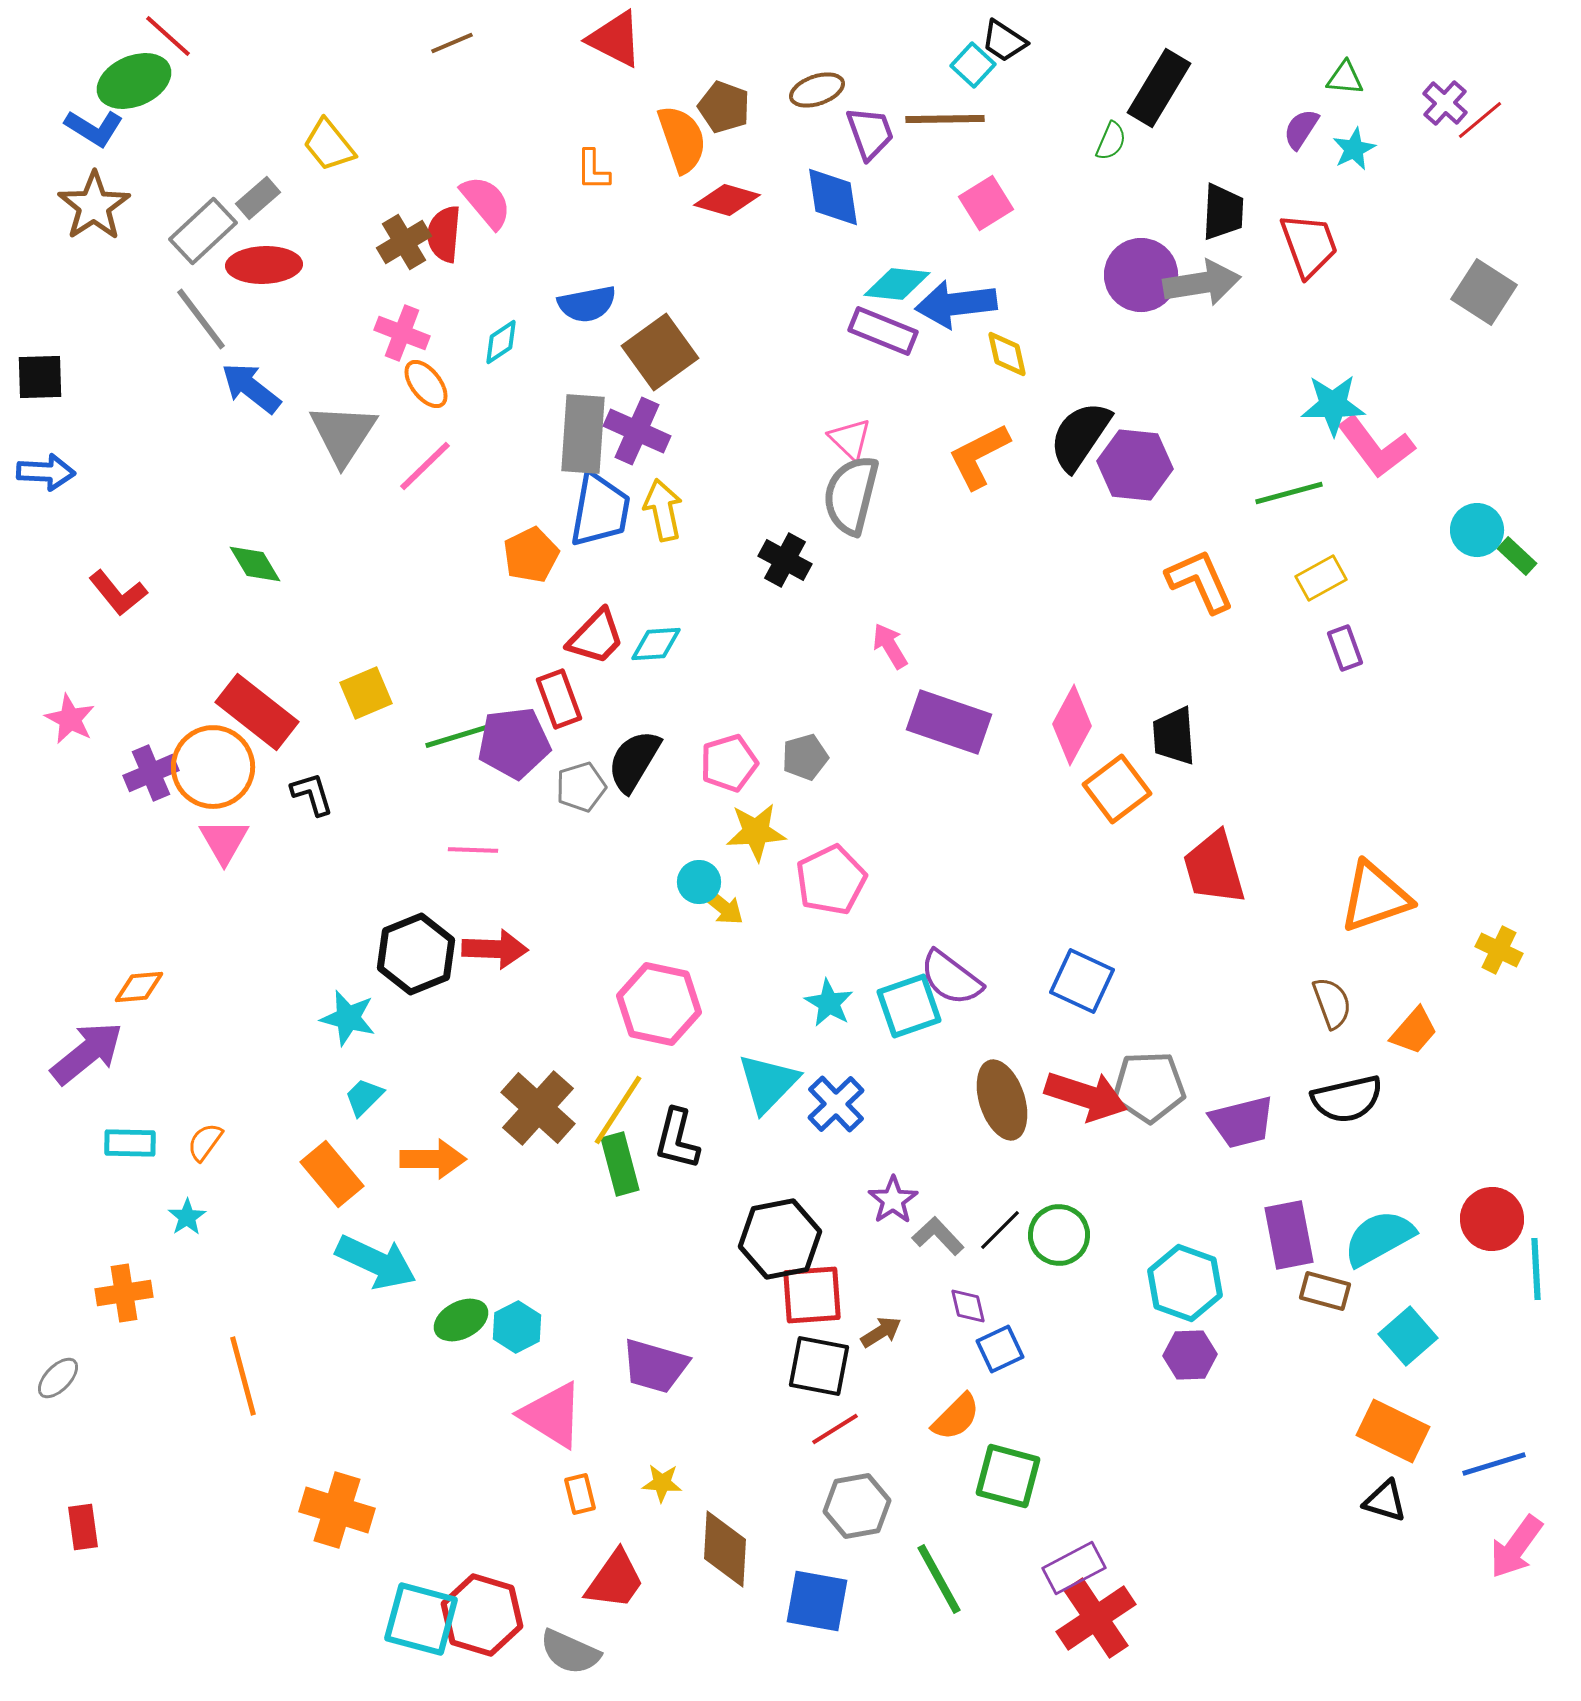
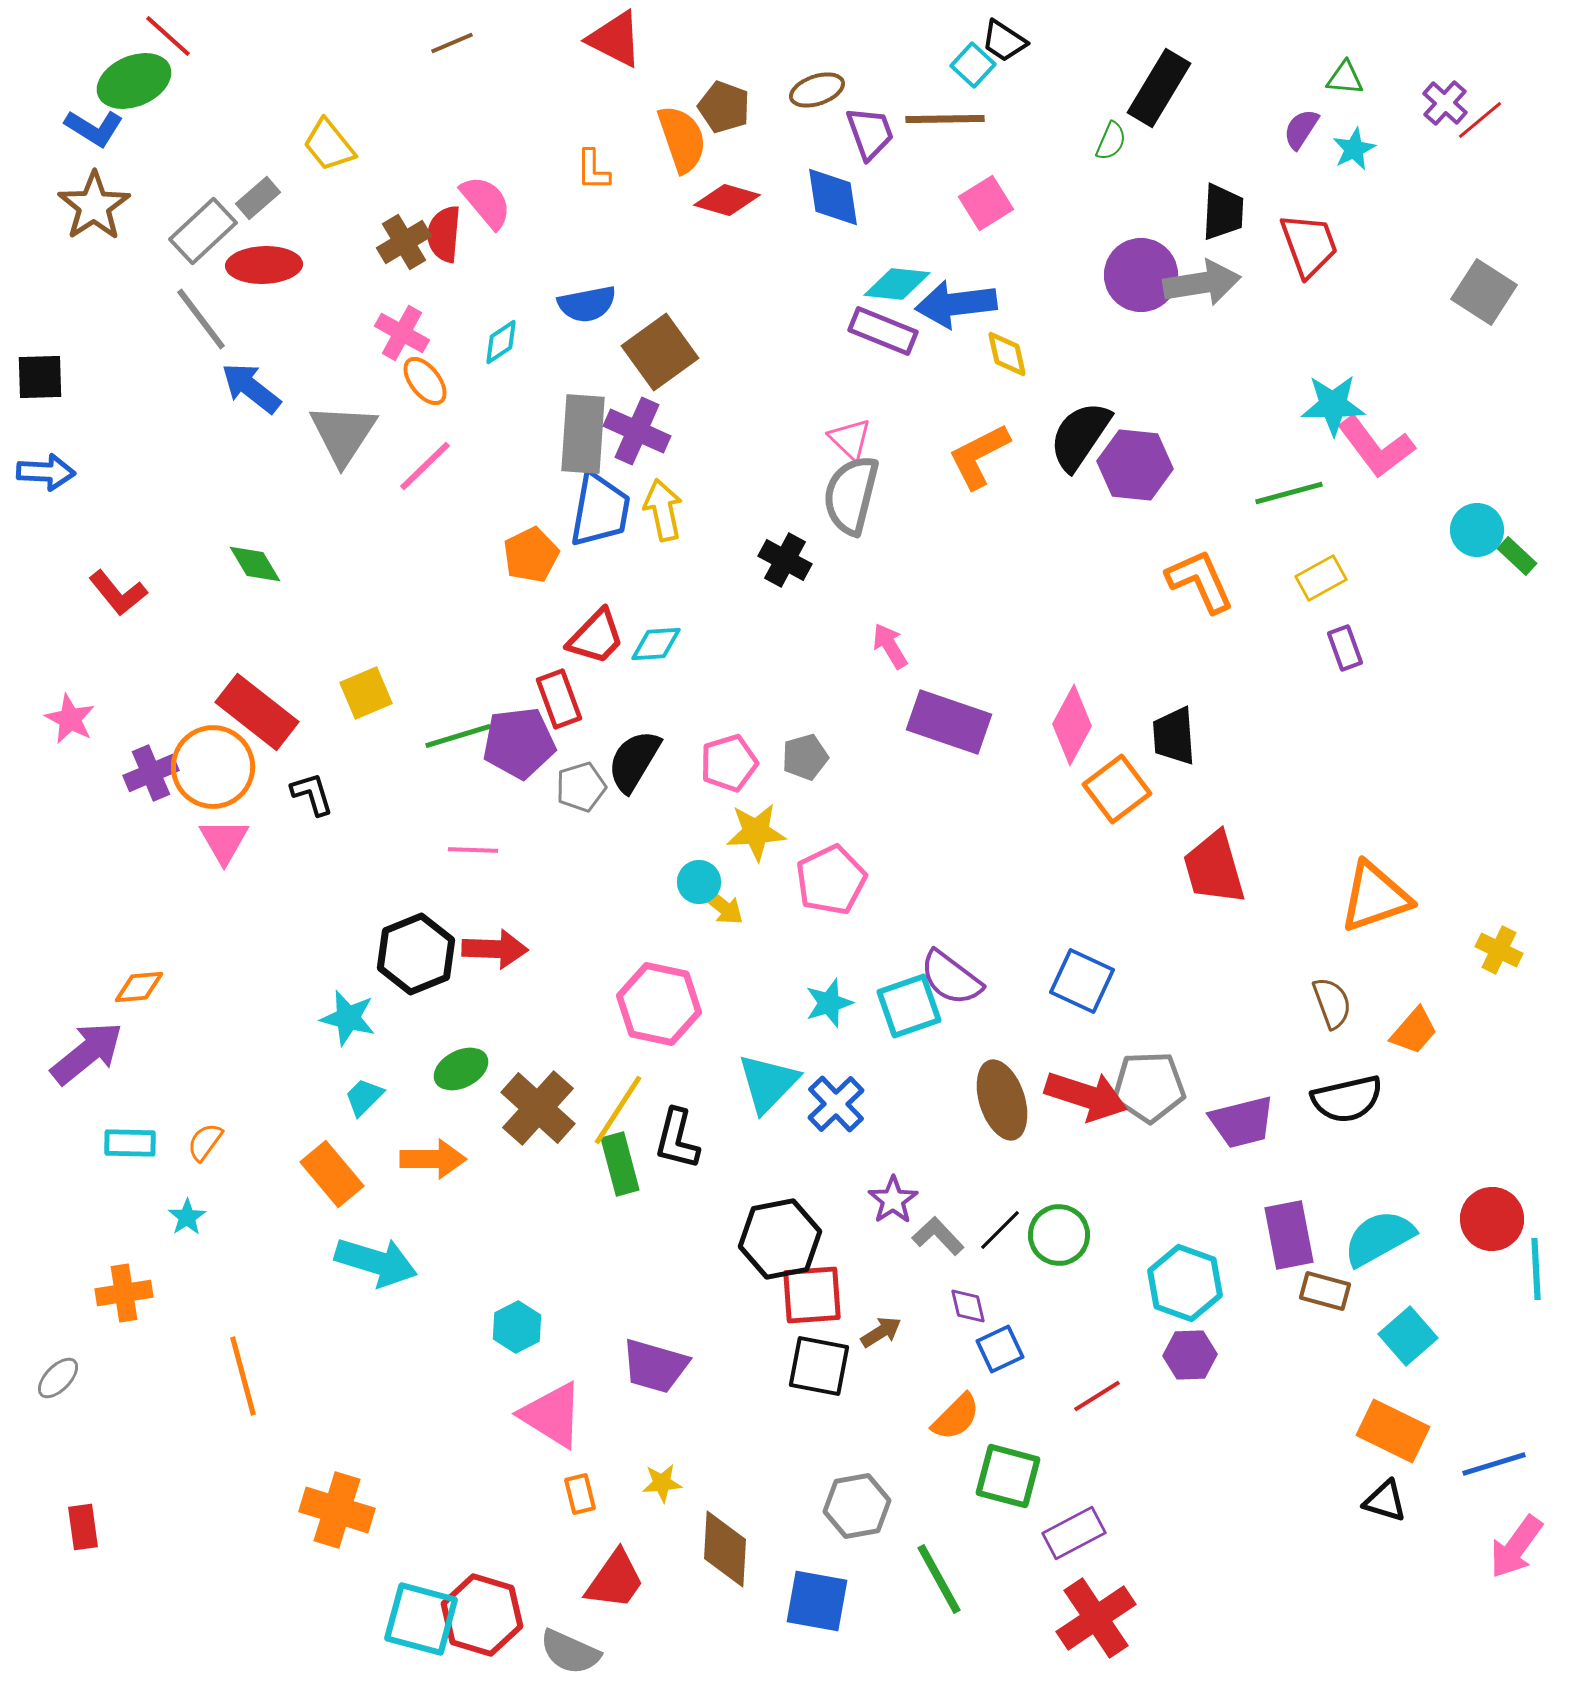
pink cross at (402, 333): rotated 8 degrees clockwise
orange ellipse at (426, 384): moved 1 px left, 3 px up
purple pentagon at (514, 743): moved 5 px right
cyan star at (829, 1003): rotated 24 degrees clockwise
cyan arrow at (376, 1262): rotated 8 degrees counterclockwise
green ellipse at (461, 1320): moved 251 px up
red line at (835, 1429): moved 262 px right, 33 px up
yellow star at (662, 1483): rotated 9 degrees counterclockwise
purple rectangle at (1074, 1568): moved 35 px up
